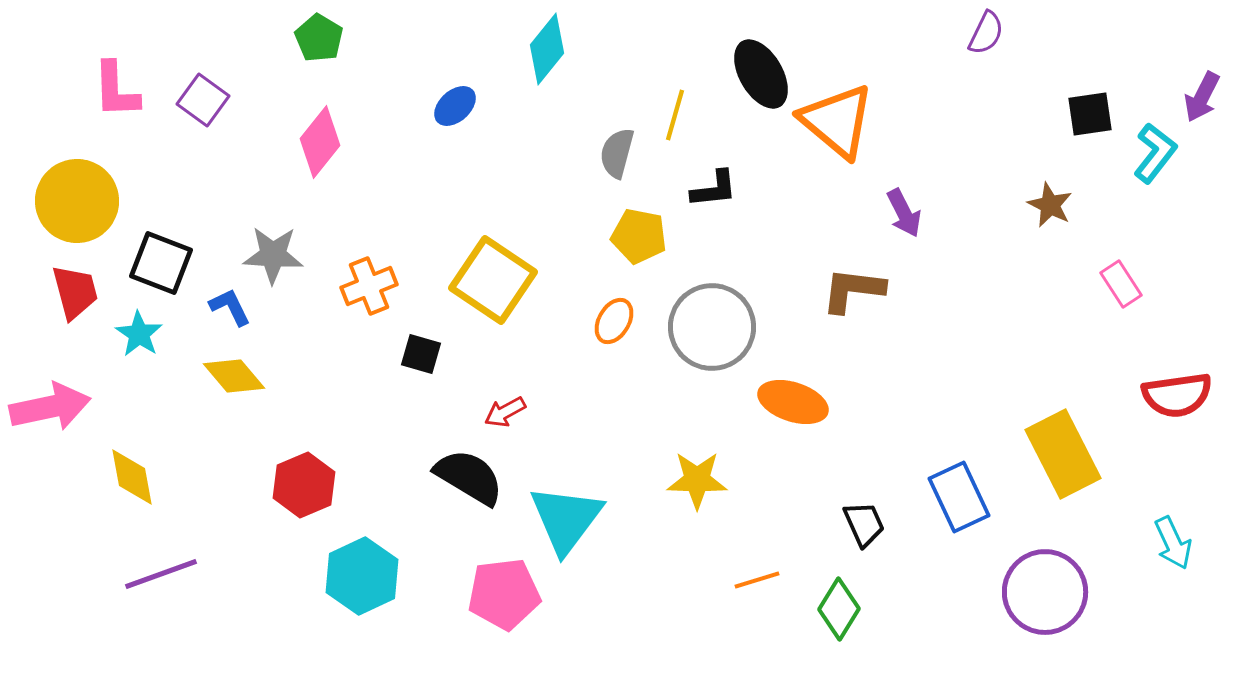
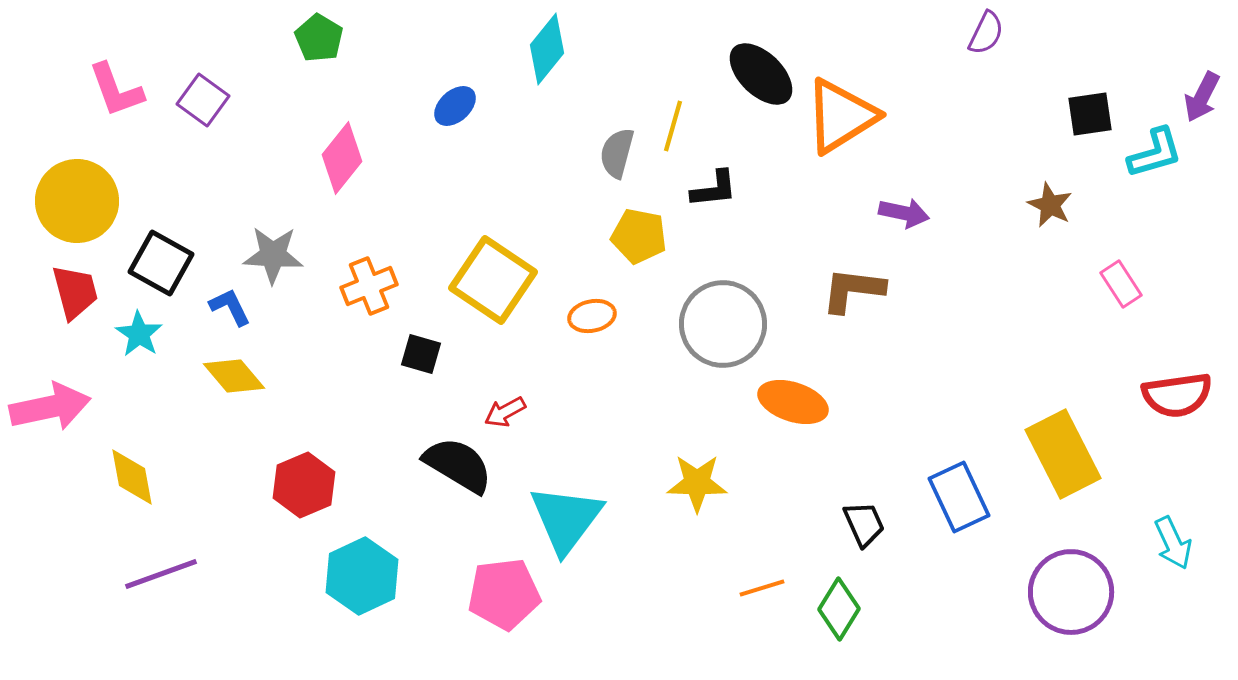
black ellipse at (761, 74): rotated 16 degrees counterclockwise
pink L-shape at (116, 90): rotated 18 degrees counterclockwise
yellow line at (675, 115): moved 2 px left, 11 px down
orange triangle at (837, 121): moved 4 px right, 5 px up; rotated 48 degrees clockwise
pink diamond at (320, 142): moved 22 px right, 16 px down
cyan L-shape at (1155, 153): rotated 36 degrees clockwise
purple arrow at (904, 213): rotated 51 degrees counterclockwise
black square at (161, 263): rotated 8 degrees clockwise
orange ellipse at (614, 321): moved 22 px left, 5 px up; rotated 48 degrees clockwise
gray circle at (712, 327): moved 11 px right, 3 px up
black semicircle at (469, 477): moved 11 px left, 12 px up
yellow star at (697, 480): moved 3 px down
orange line at (757, 580): moved 5 px right, 8 px down
purple circle at (1045, 592): moved 26 px right
